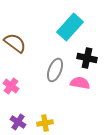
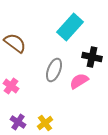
black cross: moved 5 px right, 1 px up
gray ellipse: moved 1 px left
pink semicircle: moved 1 px left, 2 px up; rotated 42 degrees counterclockwise
yellow cross: rotated 28 degrees counterclockwise
